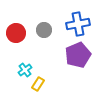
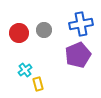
blue cross: moved 3 px right
red circle: moved 3 px right
yellow rectangle: rotated 48 degrees counterclockwise
